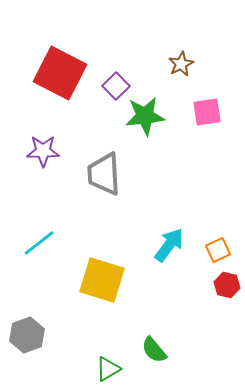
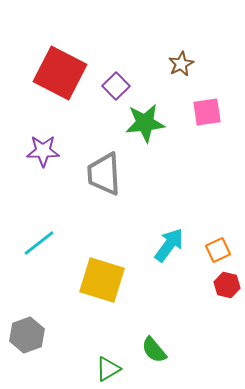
green star: moved 7 px down
